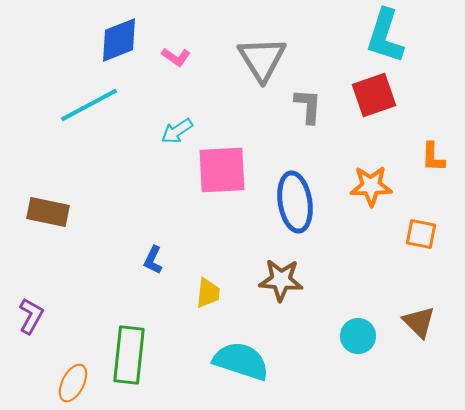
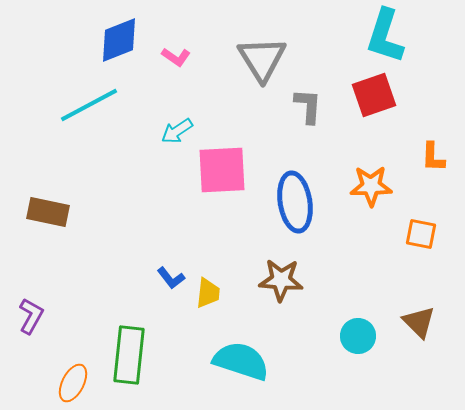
blue L-shape: moved 18 px right, 18 px down; rotated 64 degrees counterclockwise
